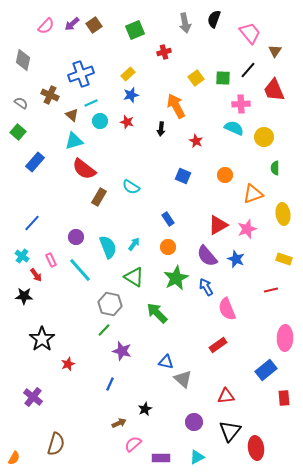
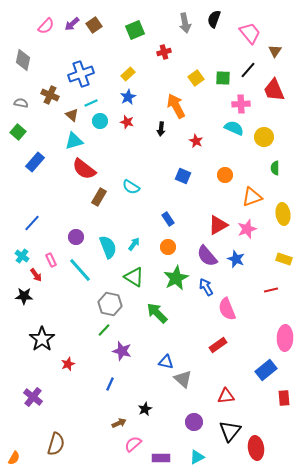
blue star at (131, 95): moved 3 px left, 2 px down; rotated 14 degrees counterclockwise
gray semicircle at (21, 103): rotated 24 degrees counterclockwise
orange triangle at (253, 194): moved 1 px left, 3 px down
